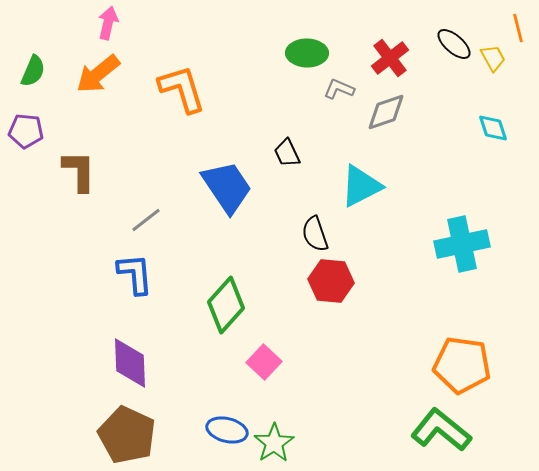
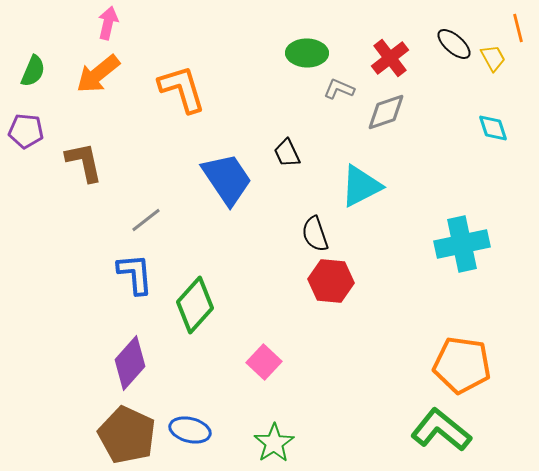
brown L-shape: moved 5 px right, 9 px up; rotated 12 degrees counterclockwise
blue trapezoid: moved 8 px up
green diamond: moved 31 px left
purple diamond: rotated 44 degrees clockwise
blue ellipse: moved 37 px left
